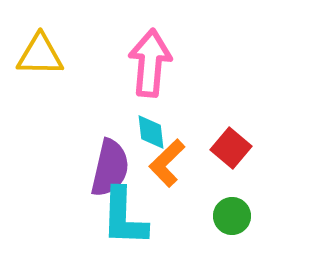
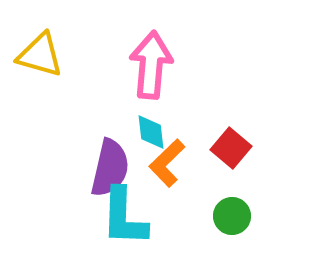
yellow triangle: rotated 15 degrees clockwise
pink arrow: moved 1 px right, 2 px down
